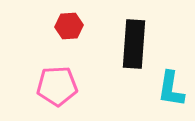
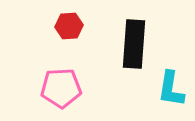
pink pentagon: moved 4 px right, 2 px down
